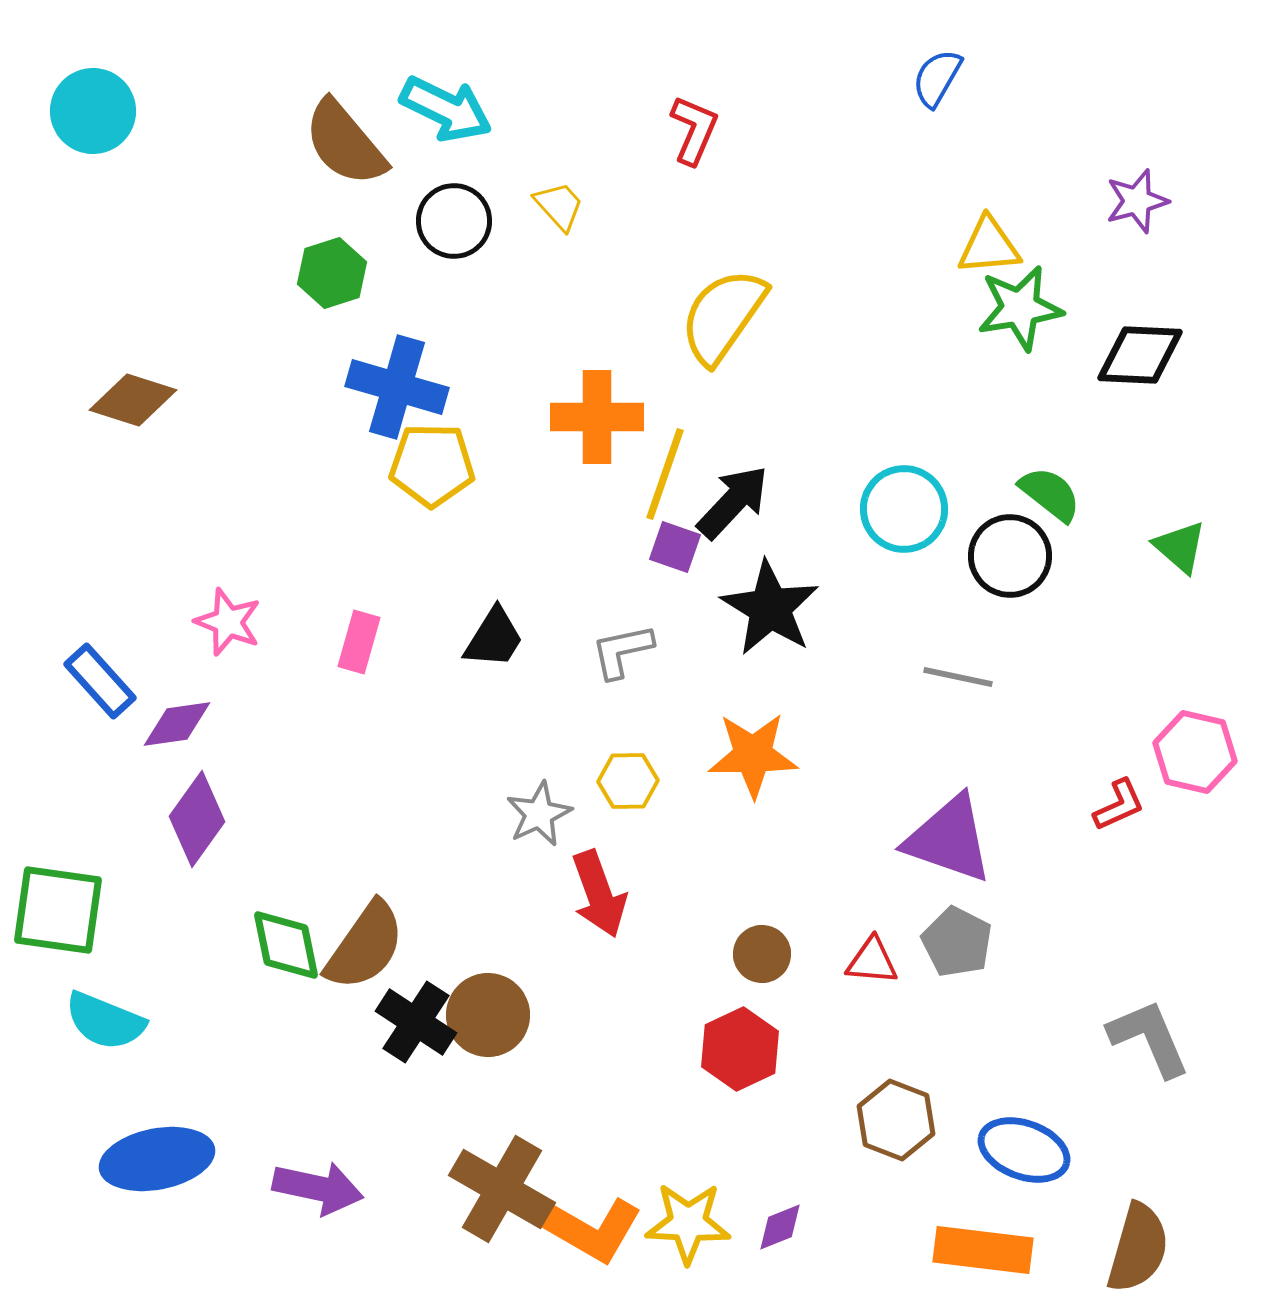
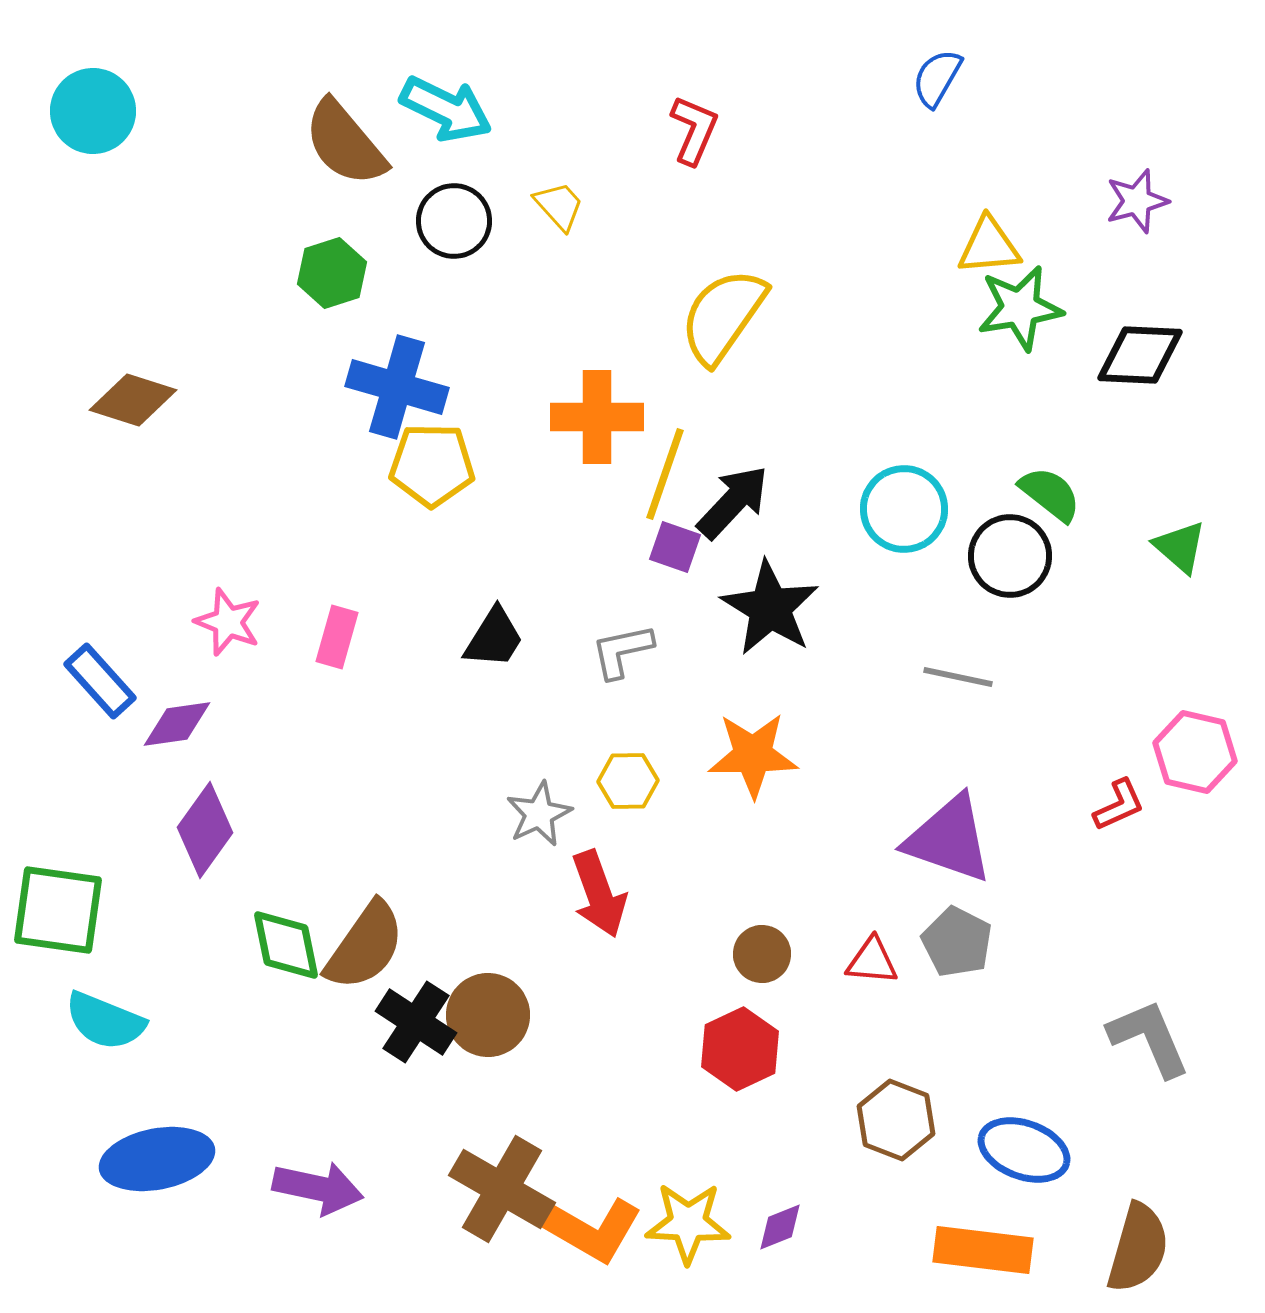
pink rectangle at (359, 642): moved 22 px left, 5 px up
purple diamond at (197, 819): moved 8 px right, 11 px down
